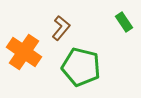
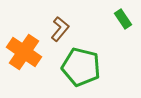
green rectangle: moved 1 px left, 3 px up
brown L-shape: moved 1 px left, 1 px down
